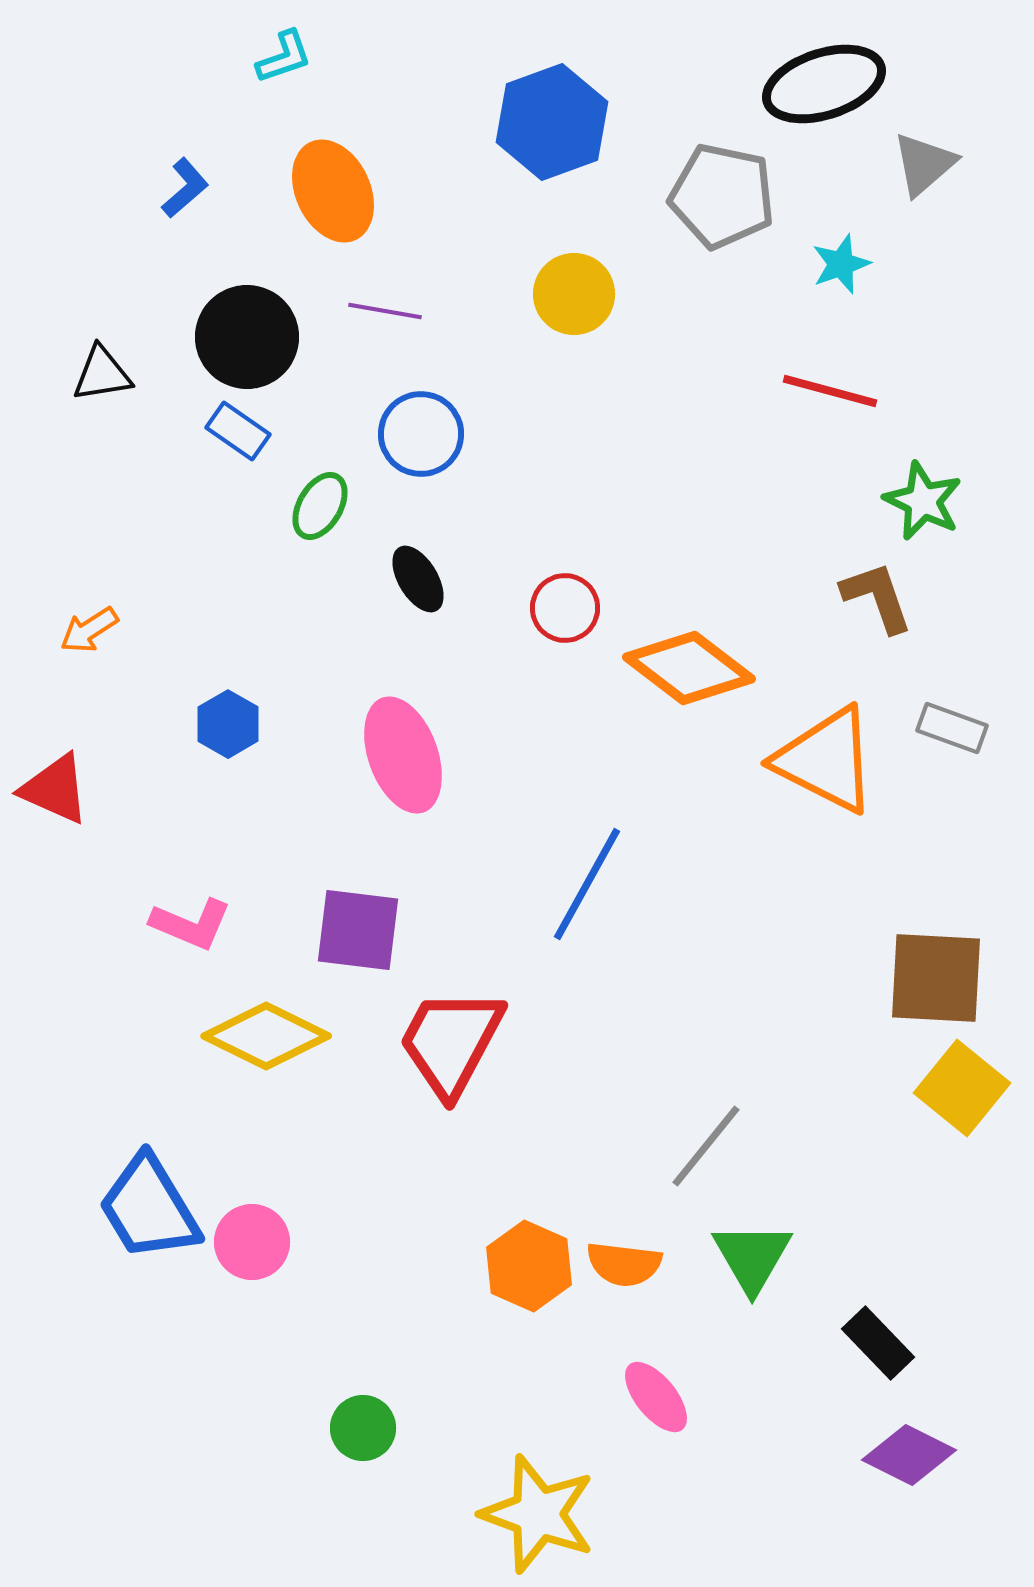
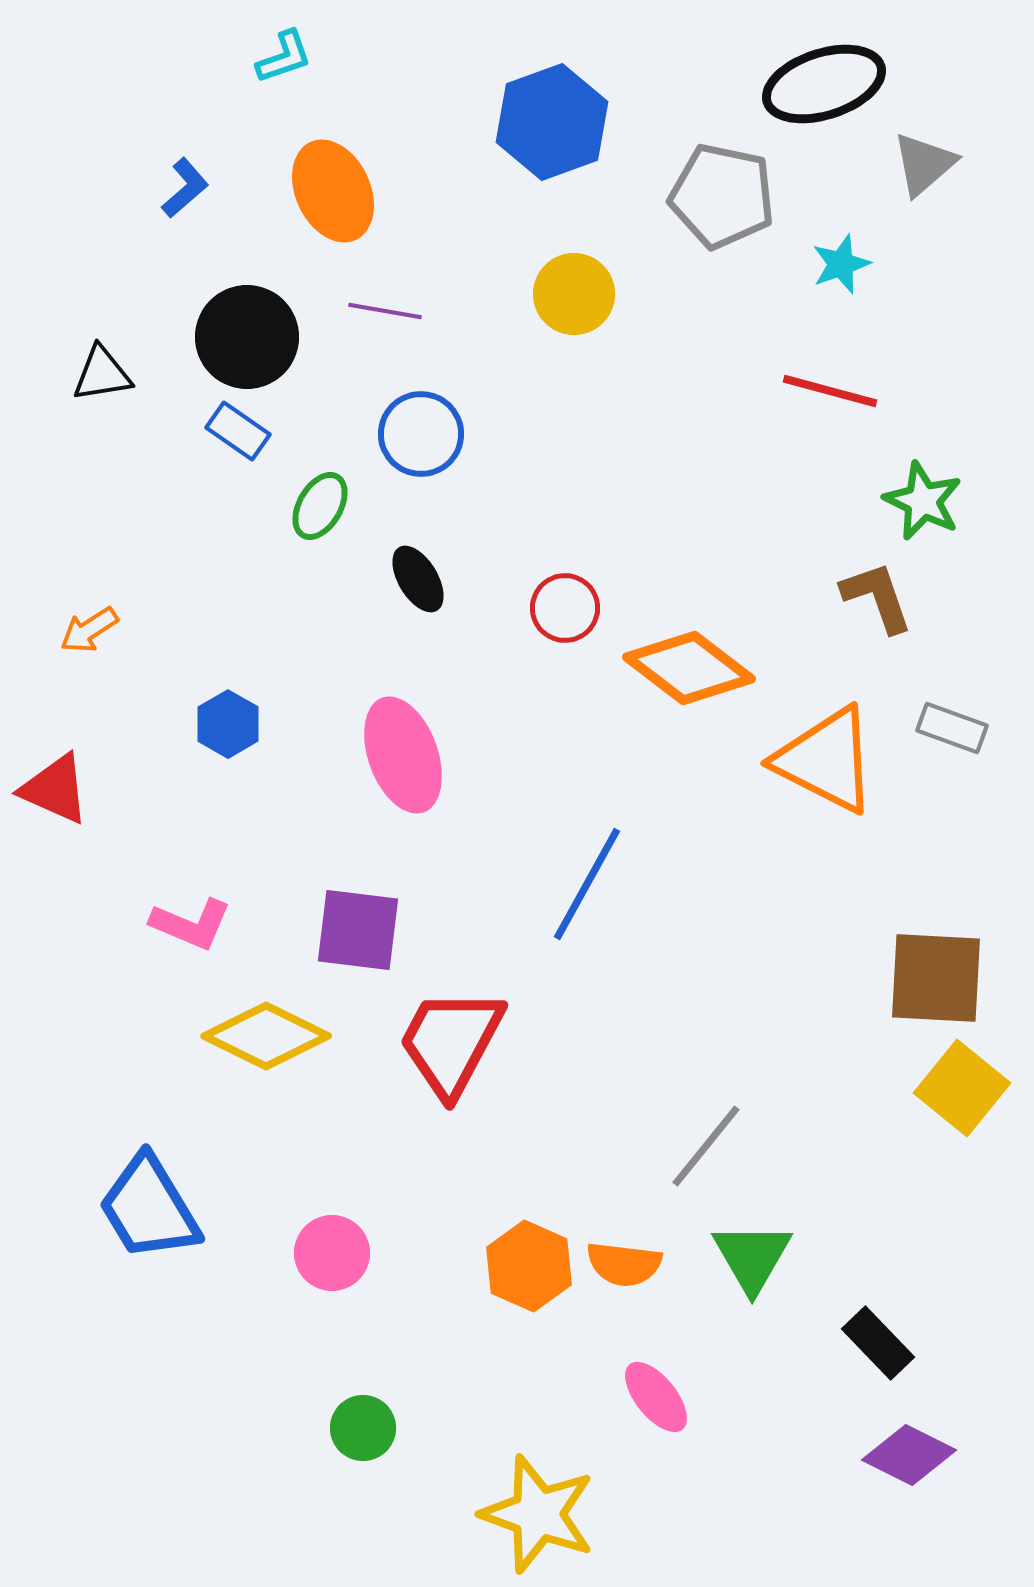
pink circle at (252, 1242): moved 80 px right, 11 px down
